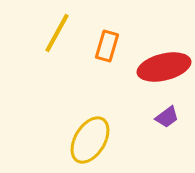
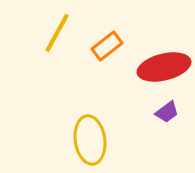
orange rectangle: rotated 36 degrees clockwise
purple trapezoid: moved 5 px up
yellow ellipse: rotated 39 degrees counterclockwise
